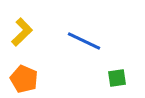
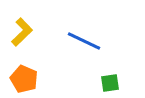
green square: moved 7 px left, 5 px down
